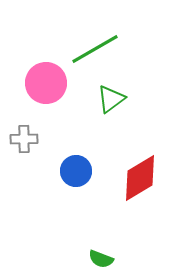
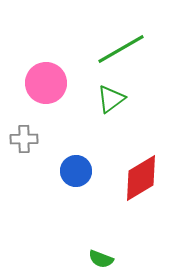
green line: moved 26 px right
red diamond: moved 1 px right
